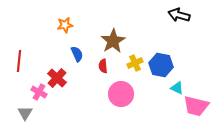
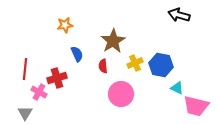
red line: moved 6 px right, 8 px down
red cross: rotated 30 degrees clockwise
